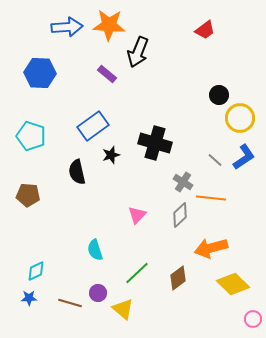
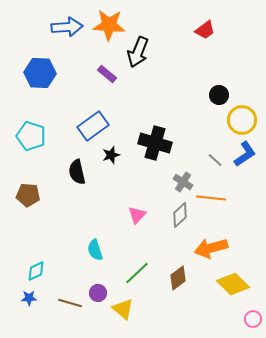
yellow circle: moved 2 px right, 2 px down
blue L-shape: moved 1 px right, 3 px up
